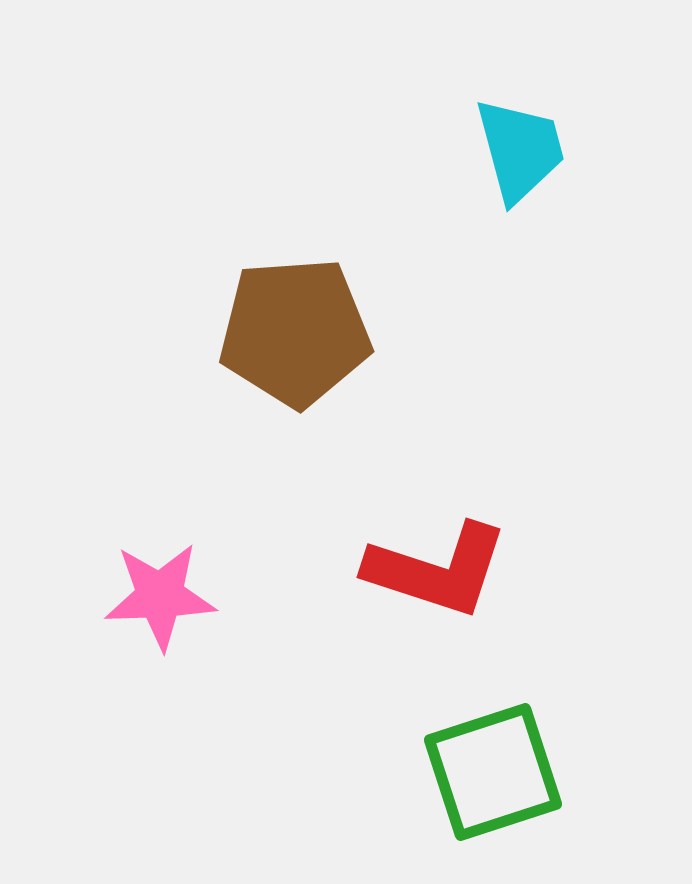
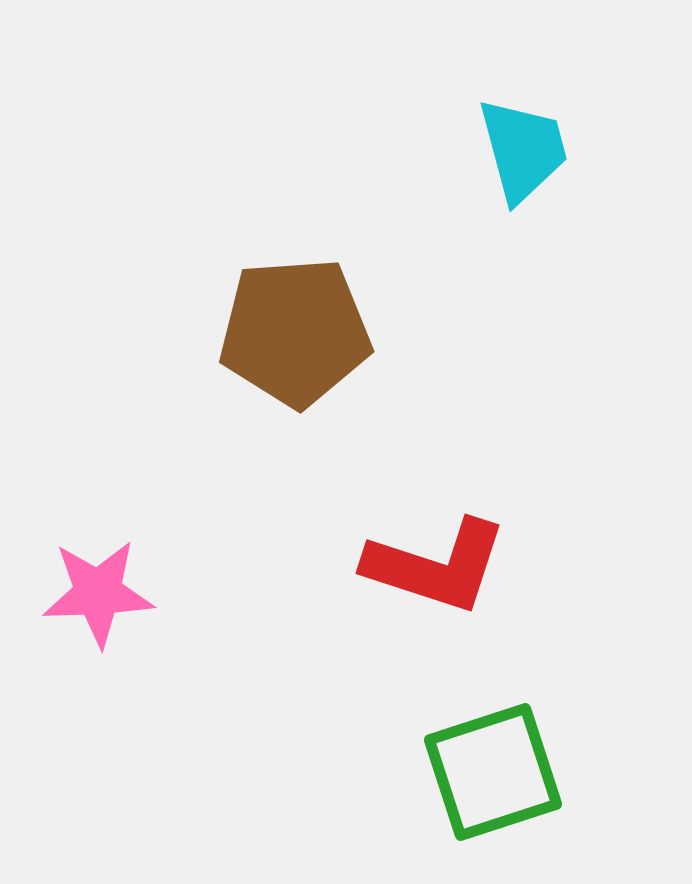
cyan trapezoid: moved 3 px right
red L-shape: moved 1 px left, 4 px up
pink star: moved 62 px left, 3 px up
